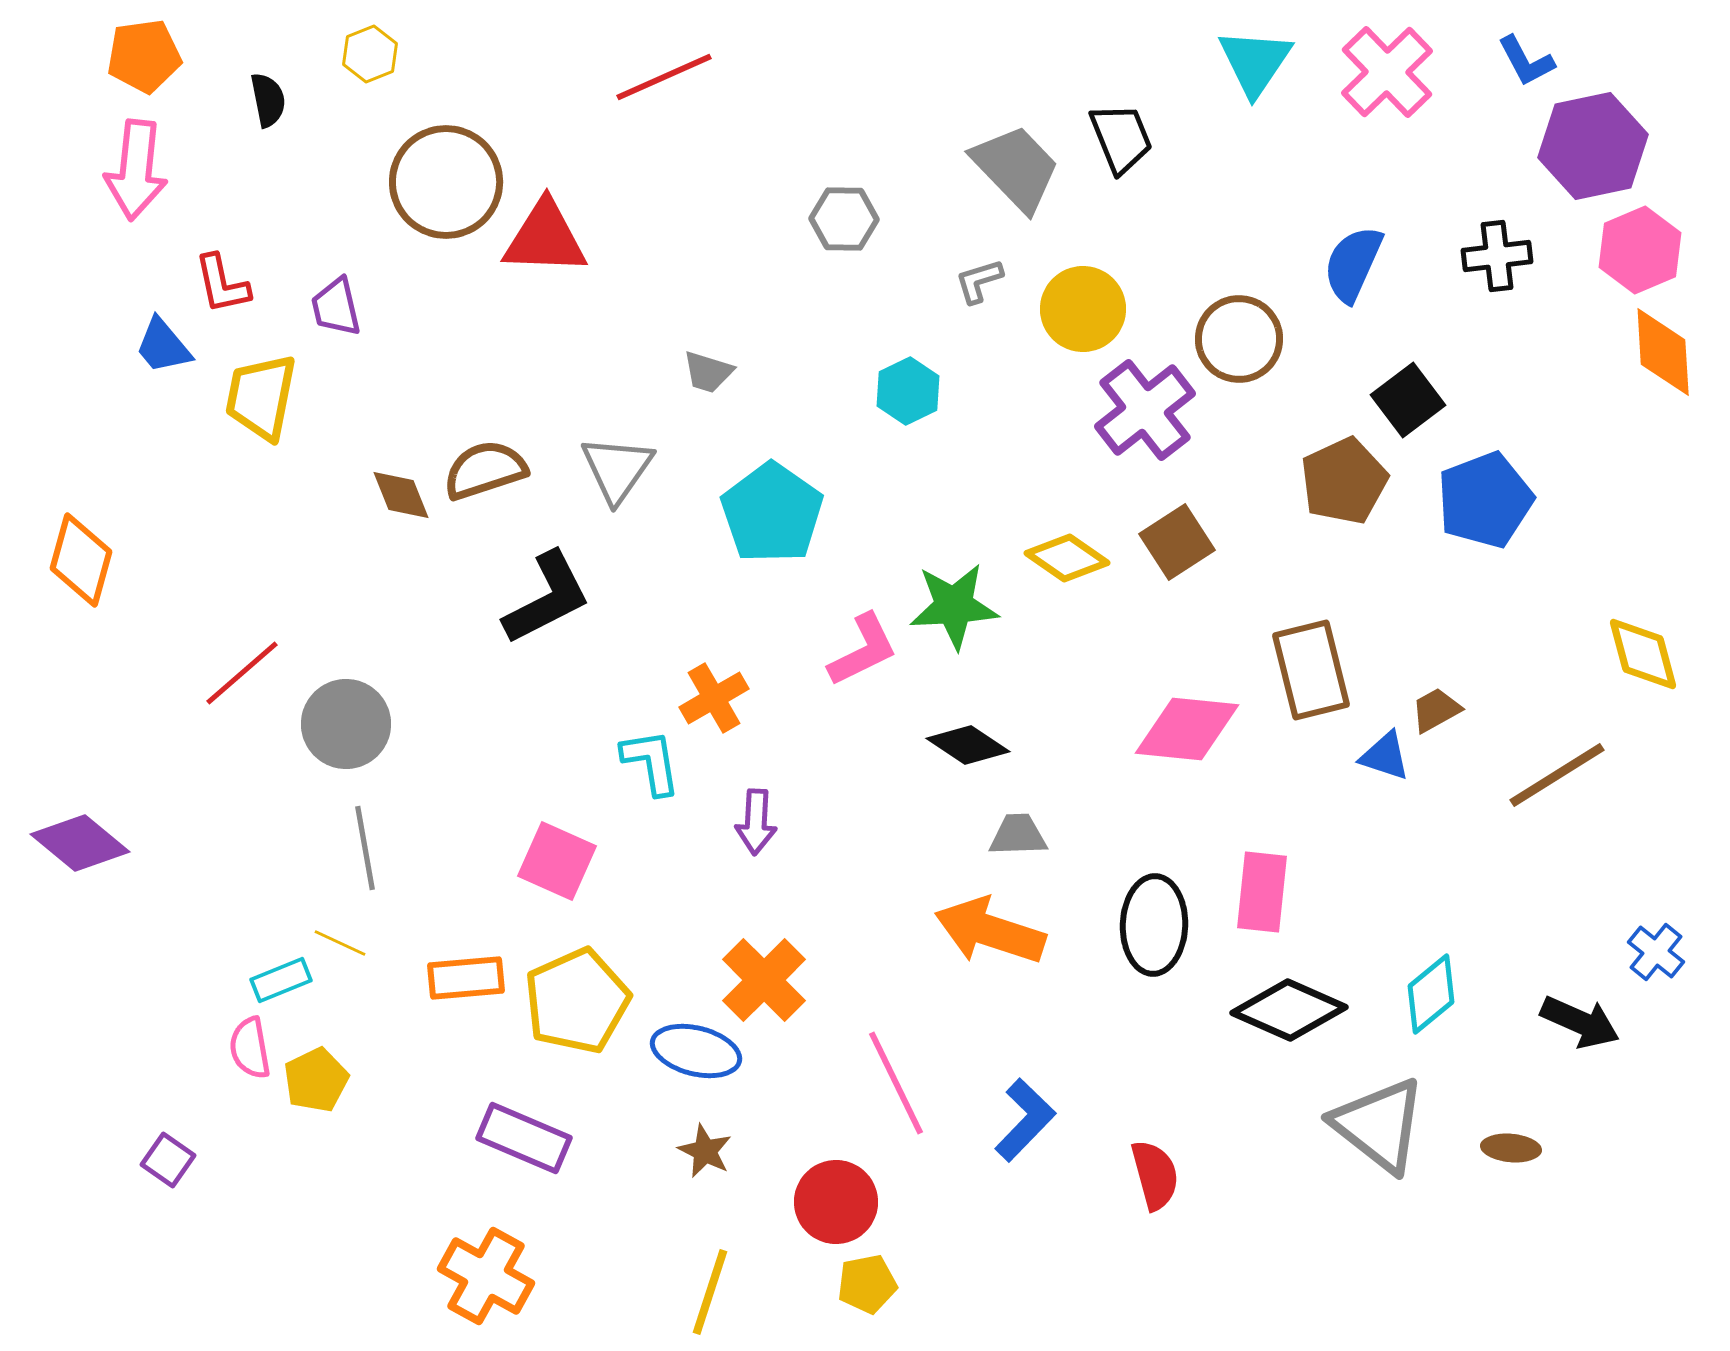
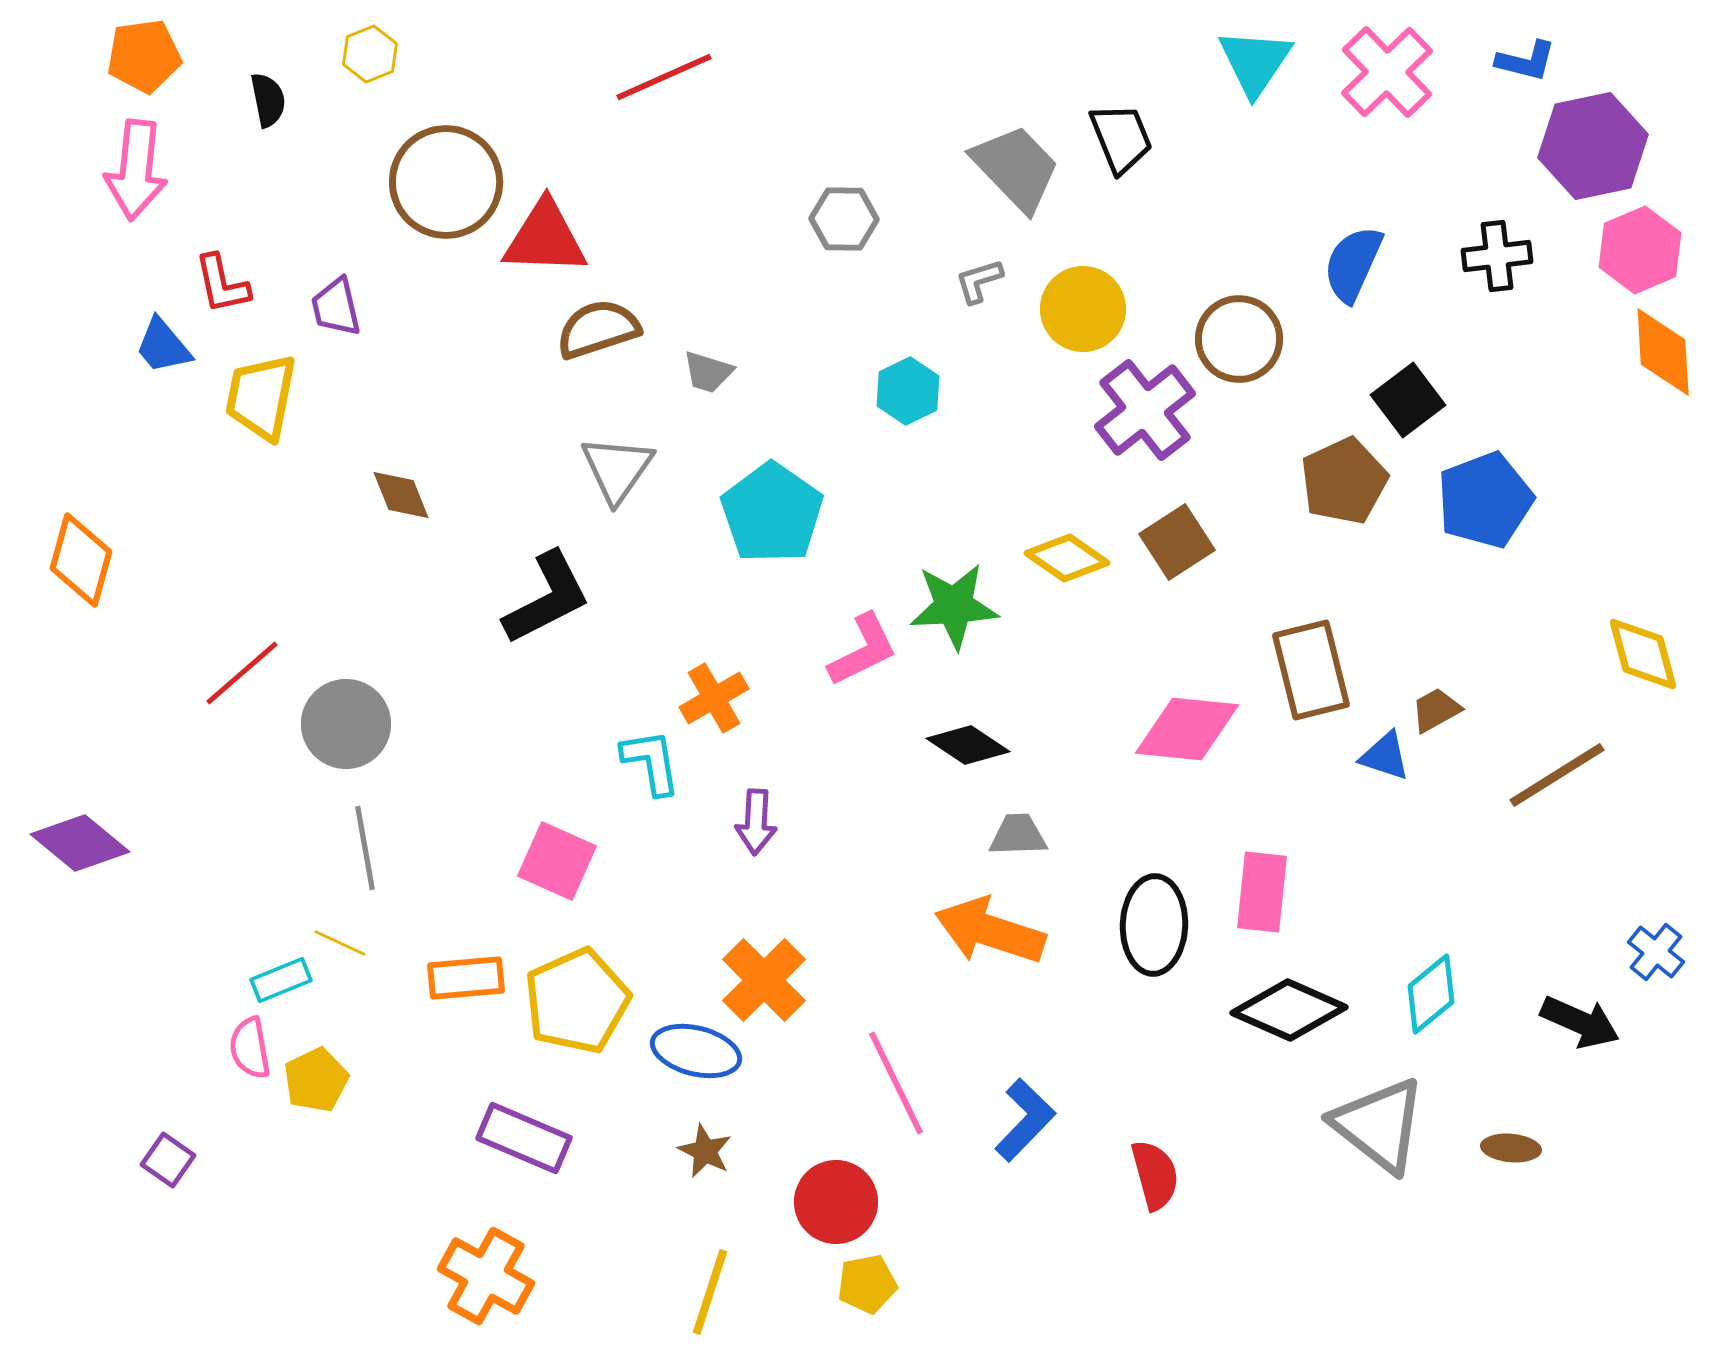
blue L-shape at (1526, 61): rotated 48 degrees counterclockwise
brown semicircle at (485, 470): moved 113 px right, 141 px up
